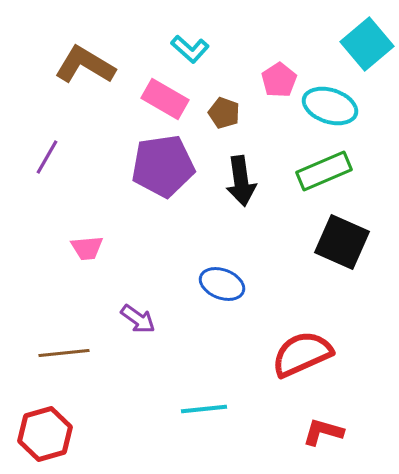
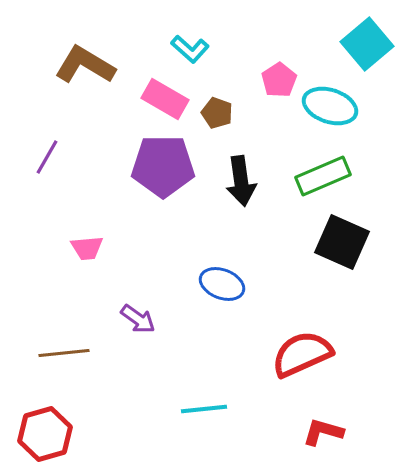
brown pentagon: moved 7 px left
purple pentagon: rotated 8 degrees clockwise
green rectangle: moved 1 px left, 5 px down
